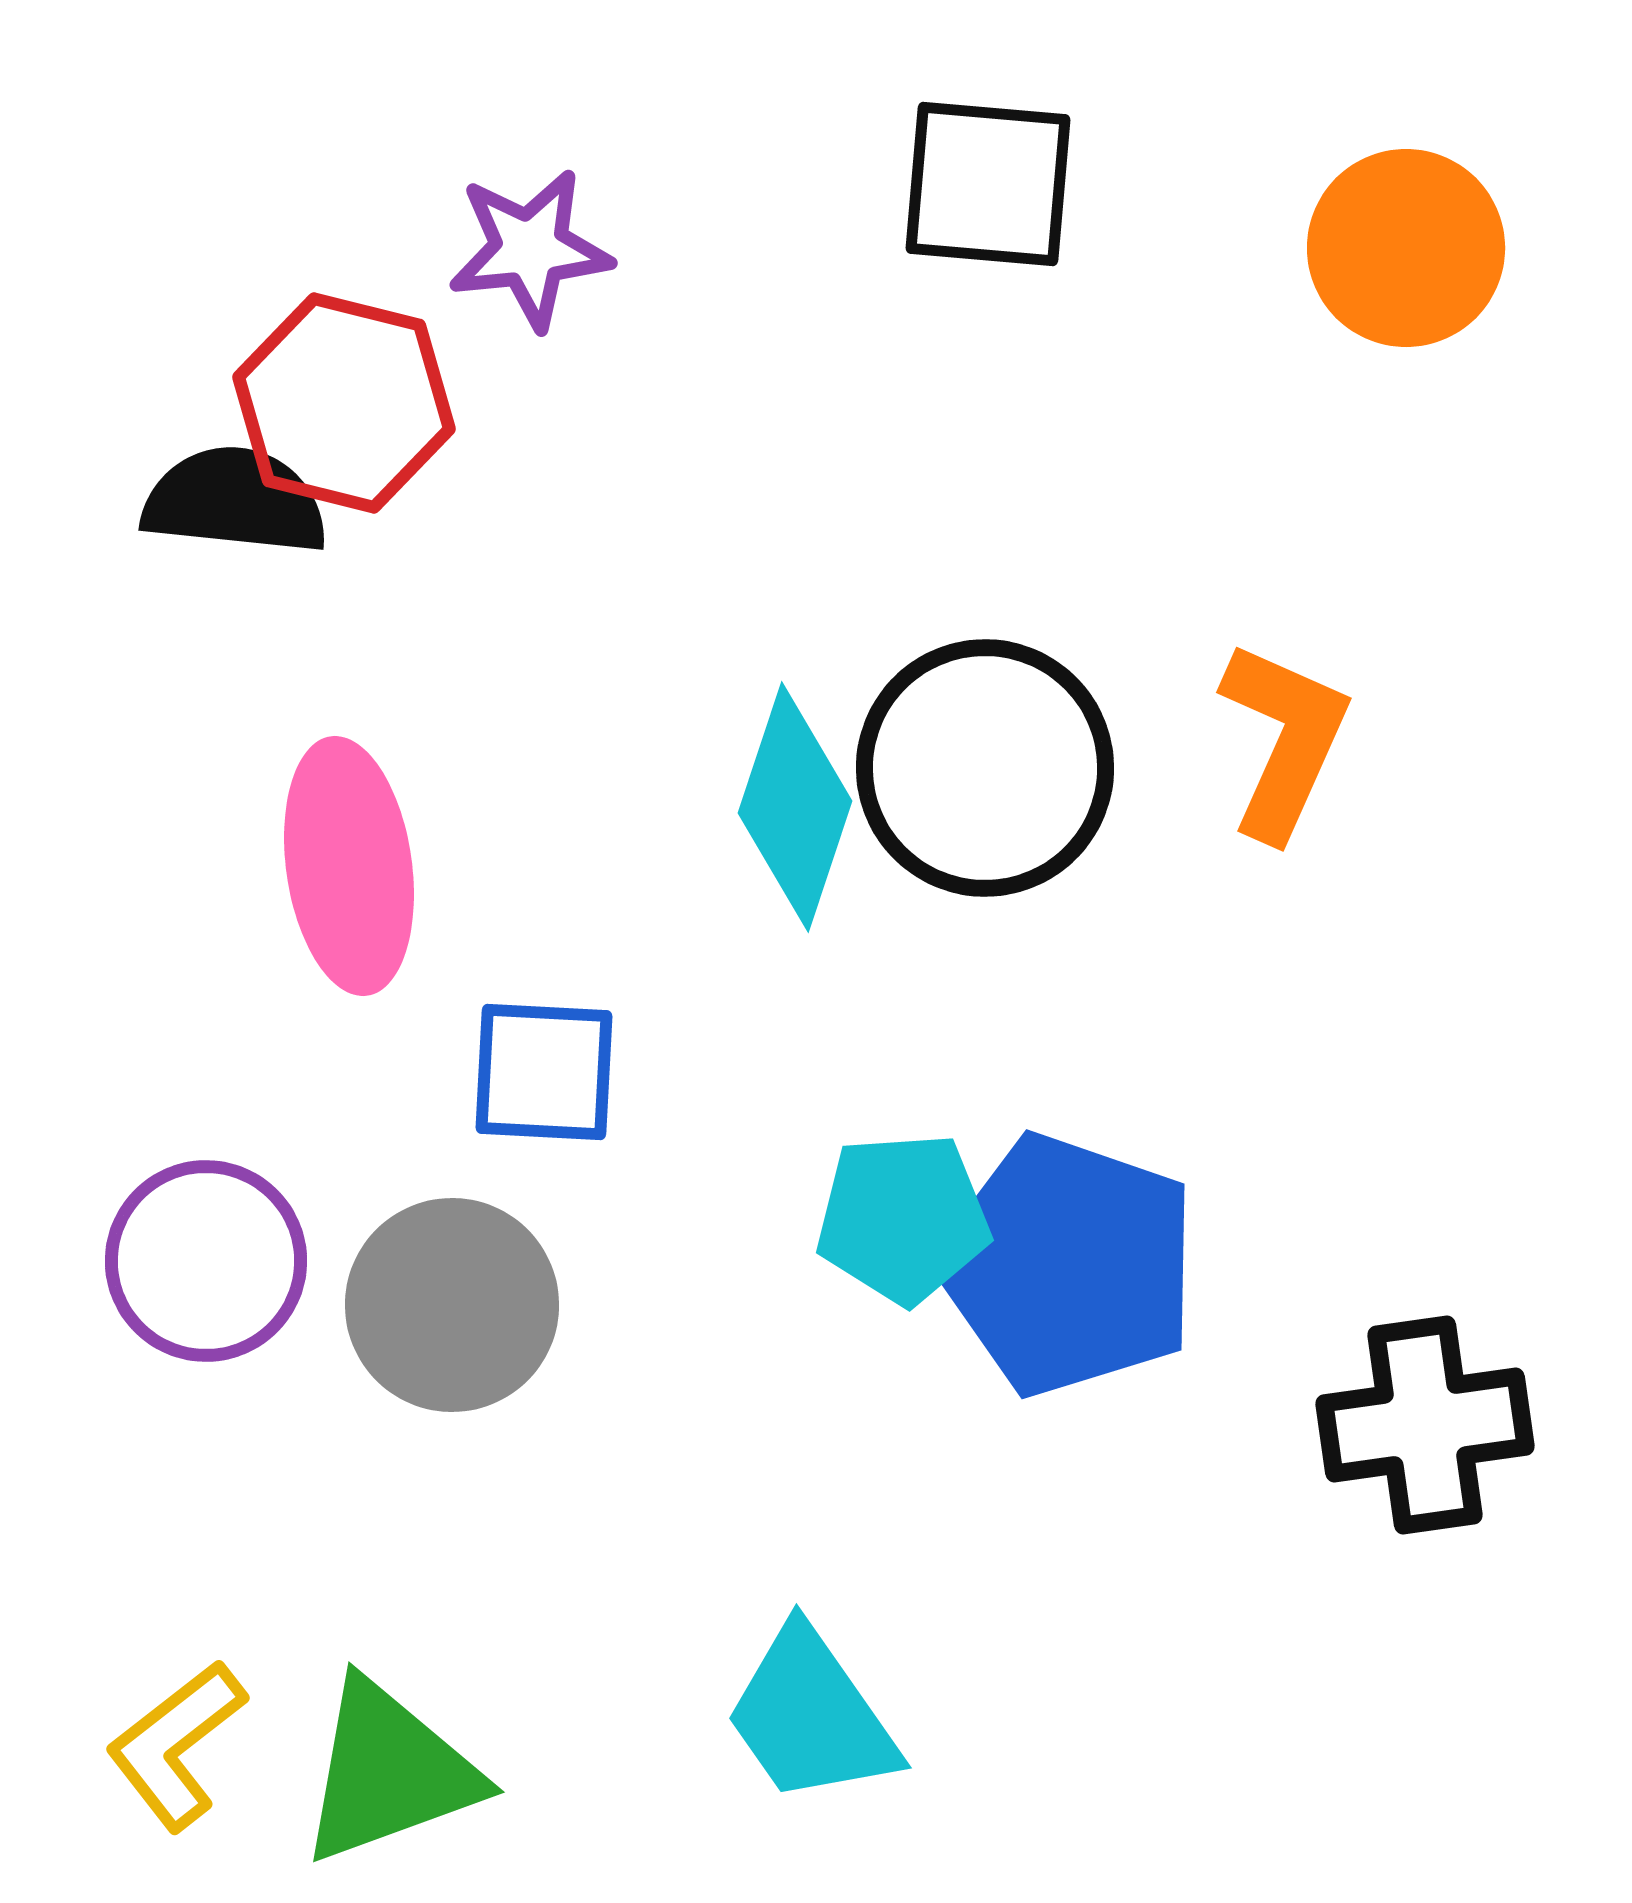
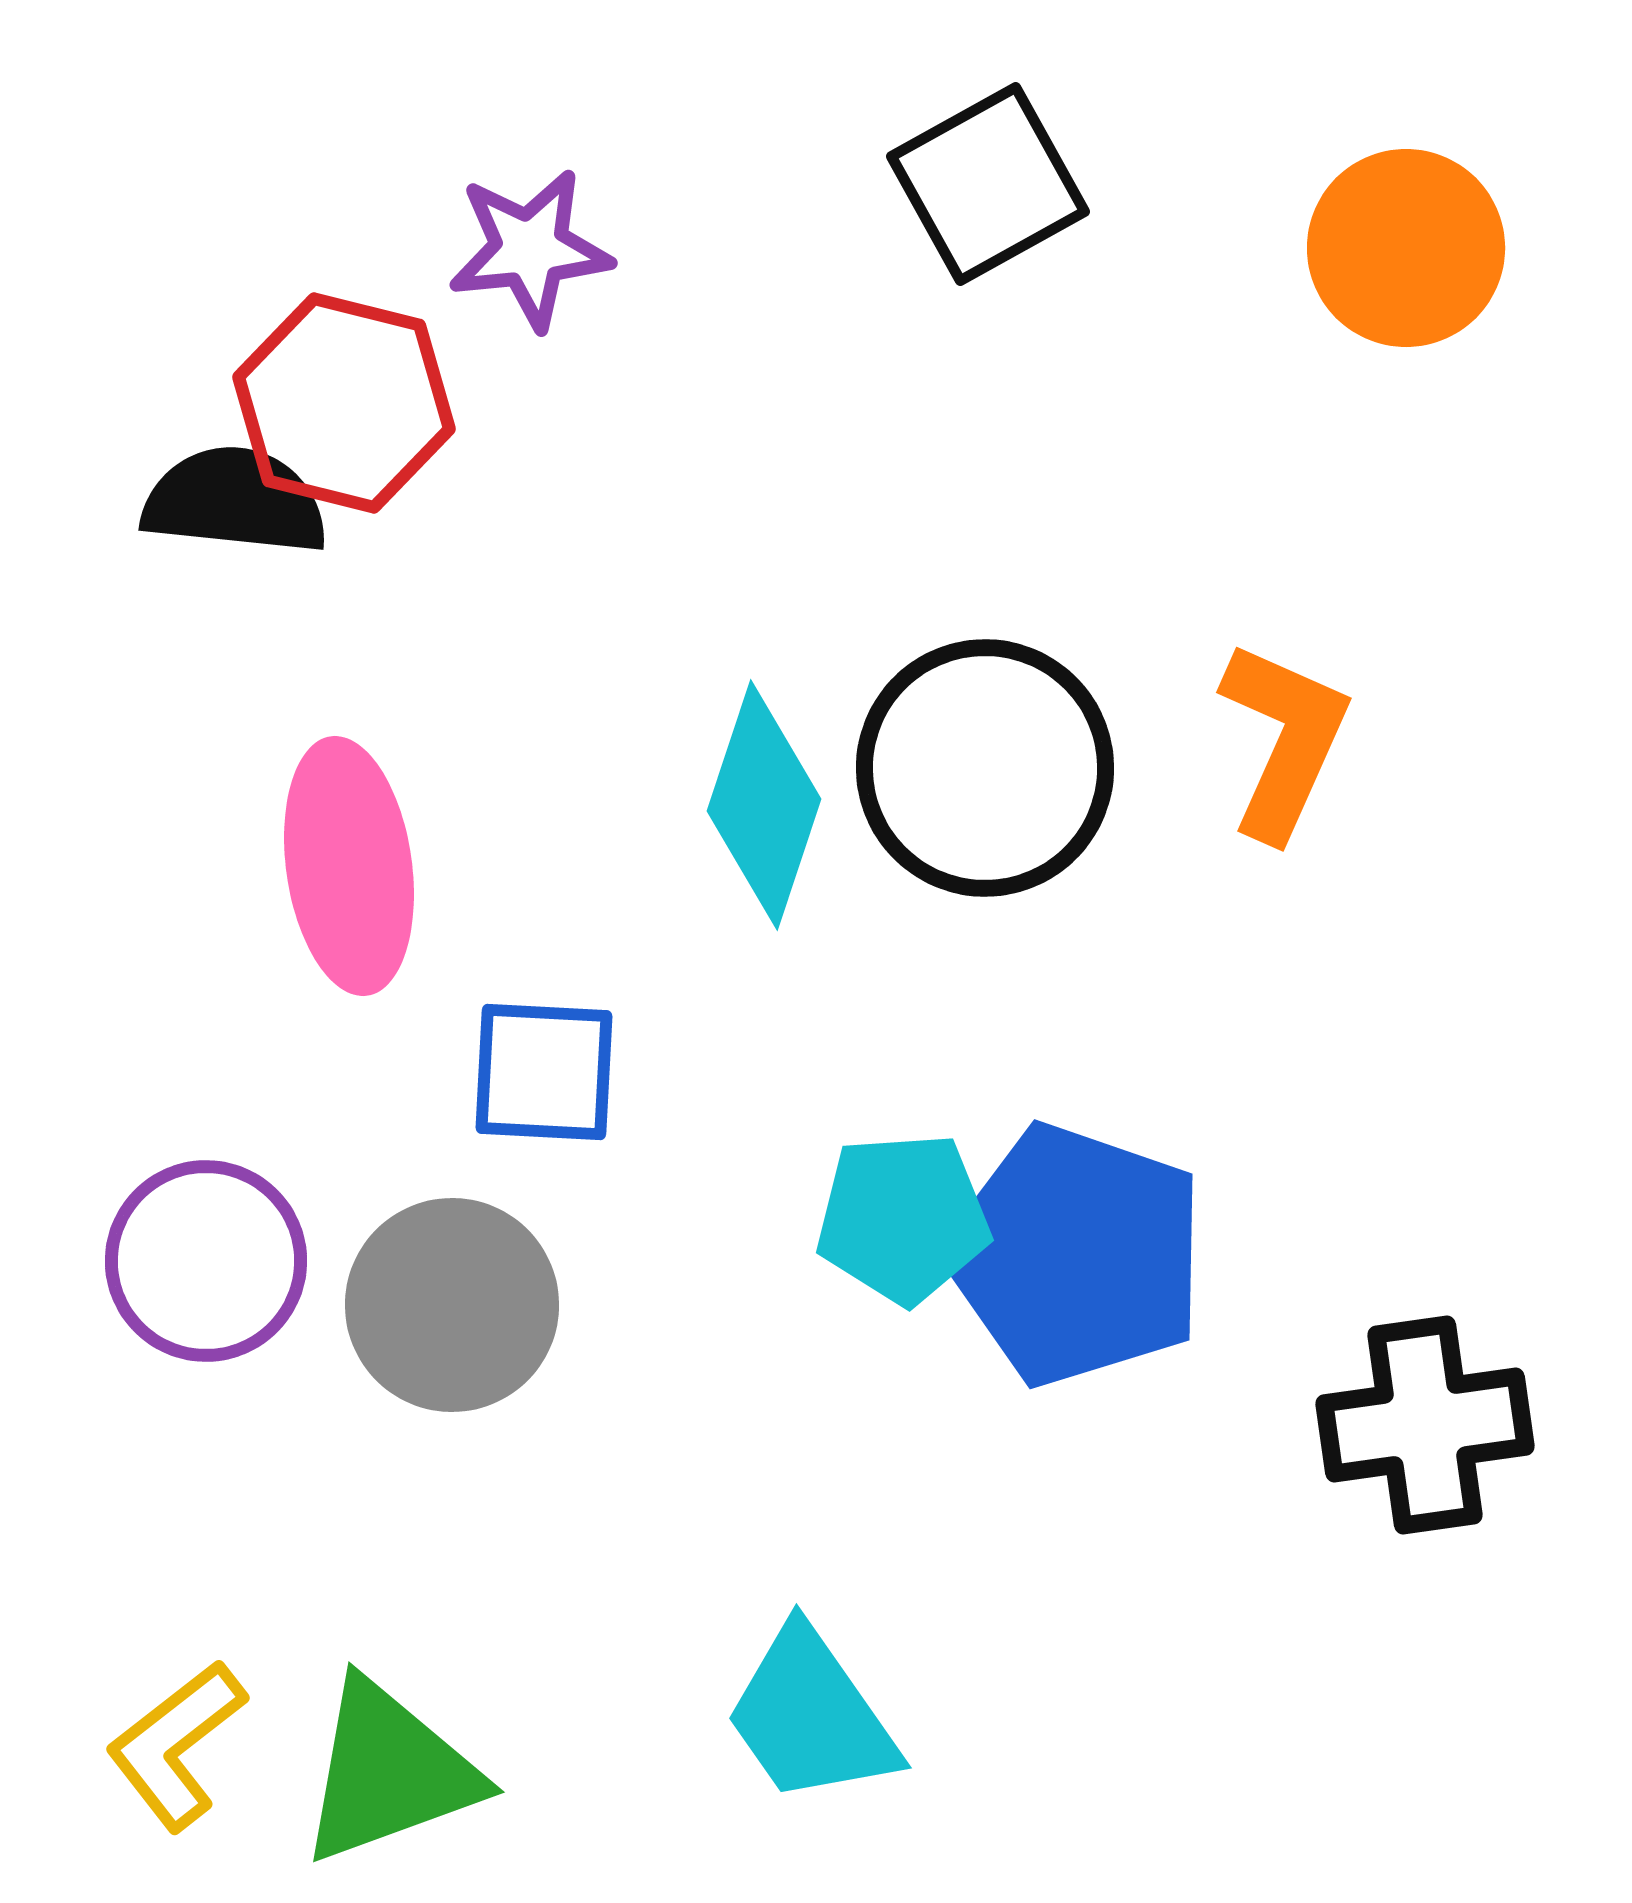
black square: rotated 34 degrees counterclockwise
cyan diamond: moved 31 px left, 2 px up
blue pentagon: moved 8 px right, 10 px up
